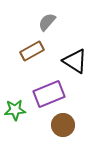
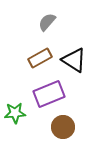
brown rectangle: moved 8 px right, 7 px down
black triangle: moved 1 px left, 1 px up
green star: moved 3 px down
brown circle: moved 2 px down
